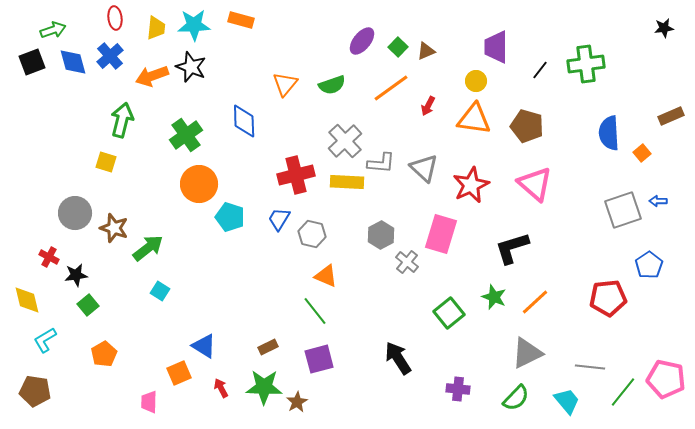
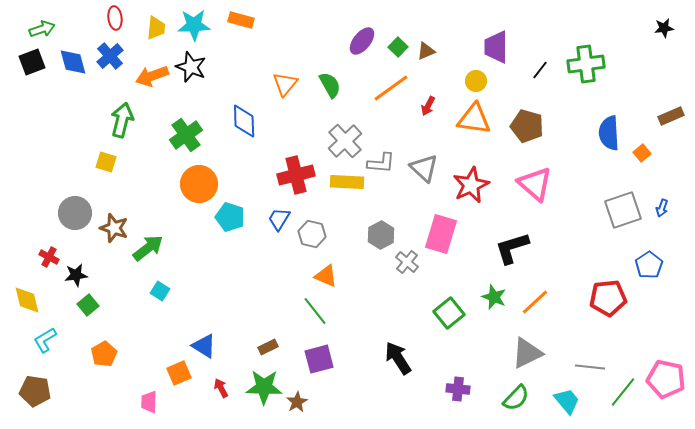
green arrow at (53, 30): moved 11 px left, 1 px up
green semicircle at (332, 85): moved 2 px left; rotated 100 degrees counterclockwise
blue arrow at (658, 201): moved 4 px right, 7 px down; rotated 72 degrees counterclockwise
